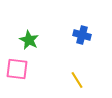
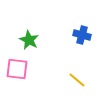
yellow line: rotated 18 degrees counterclockwise
